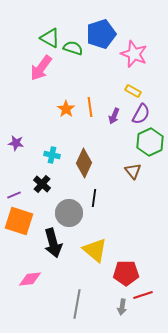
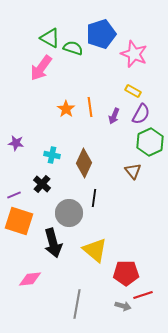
gray arrow: moved 1 px right, 1 px up; rotated 84 degrees counterclockwise
